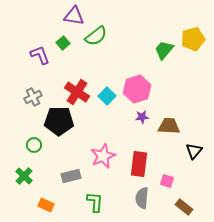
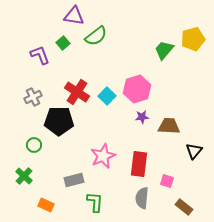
gray rectangle: moved 3 px right, 4 px down
